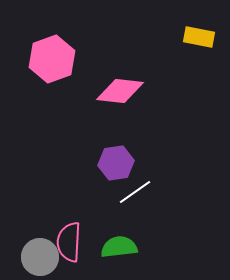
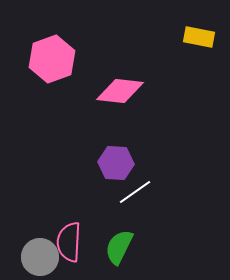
purple hexagon: rotated 12 degrees clockwise
green semicircle: rotated 57 degrees counterclockwise
